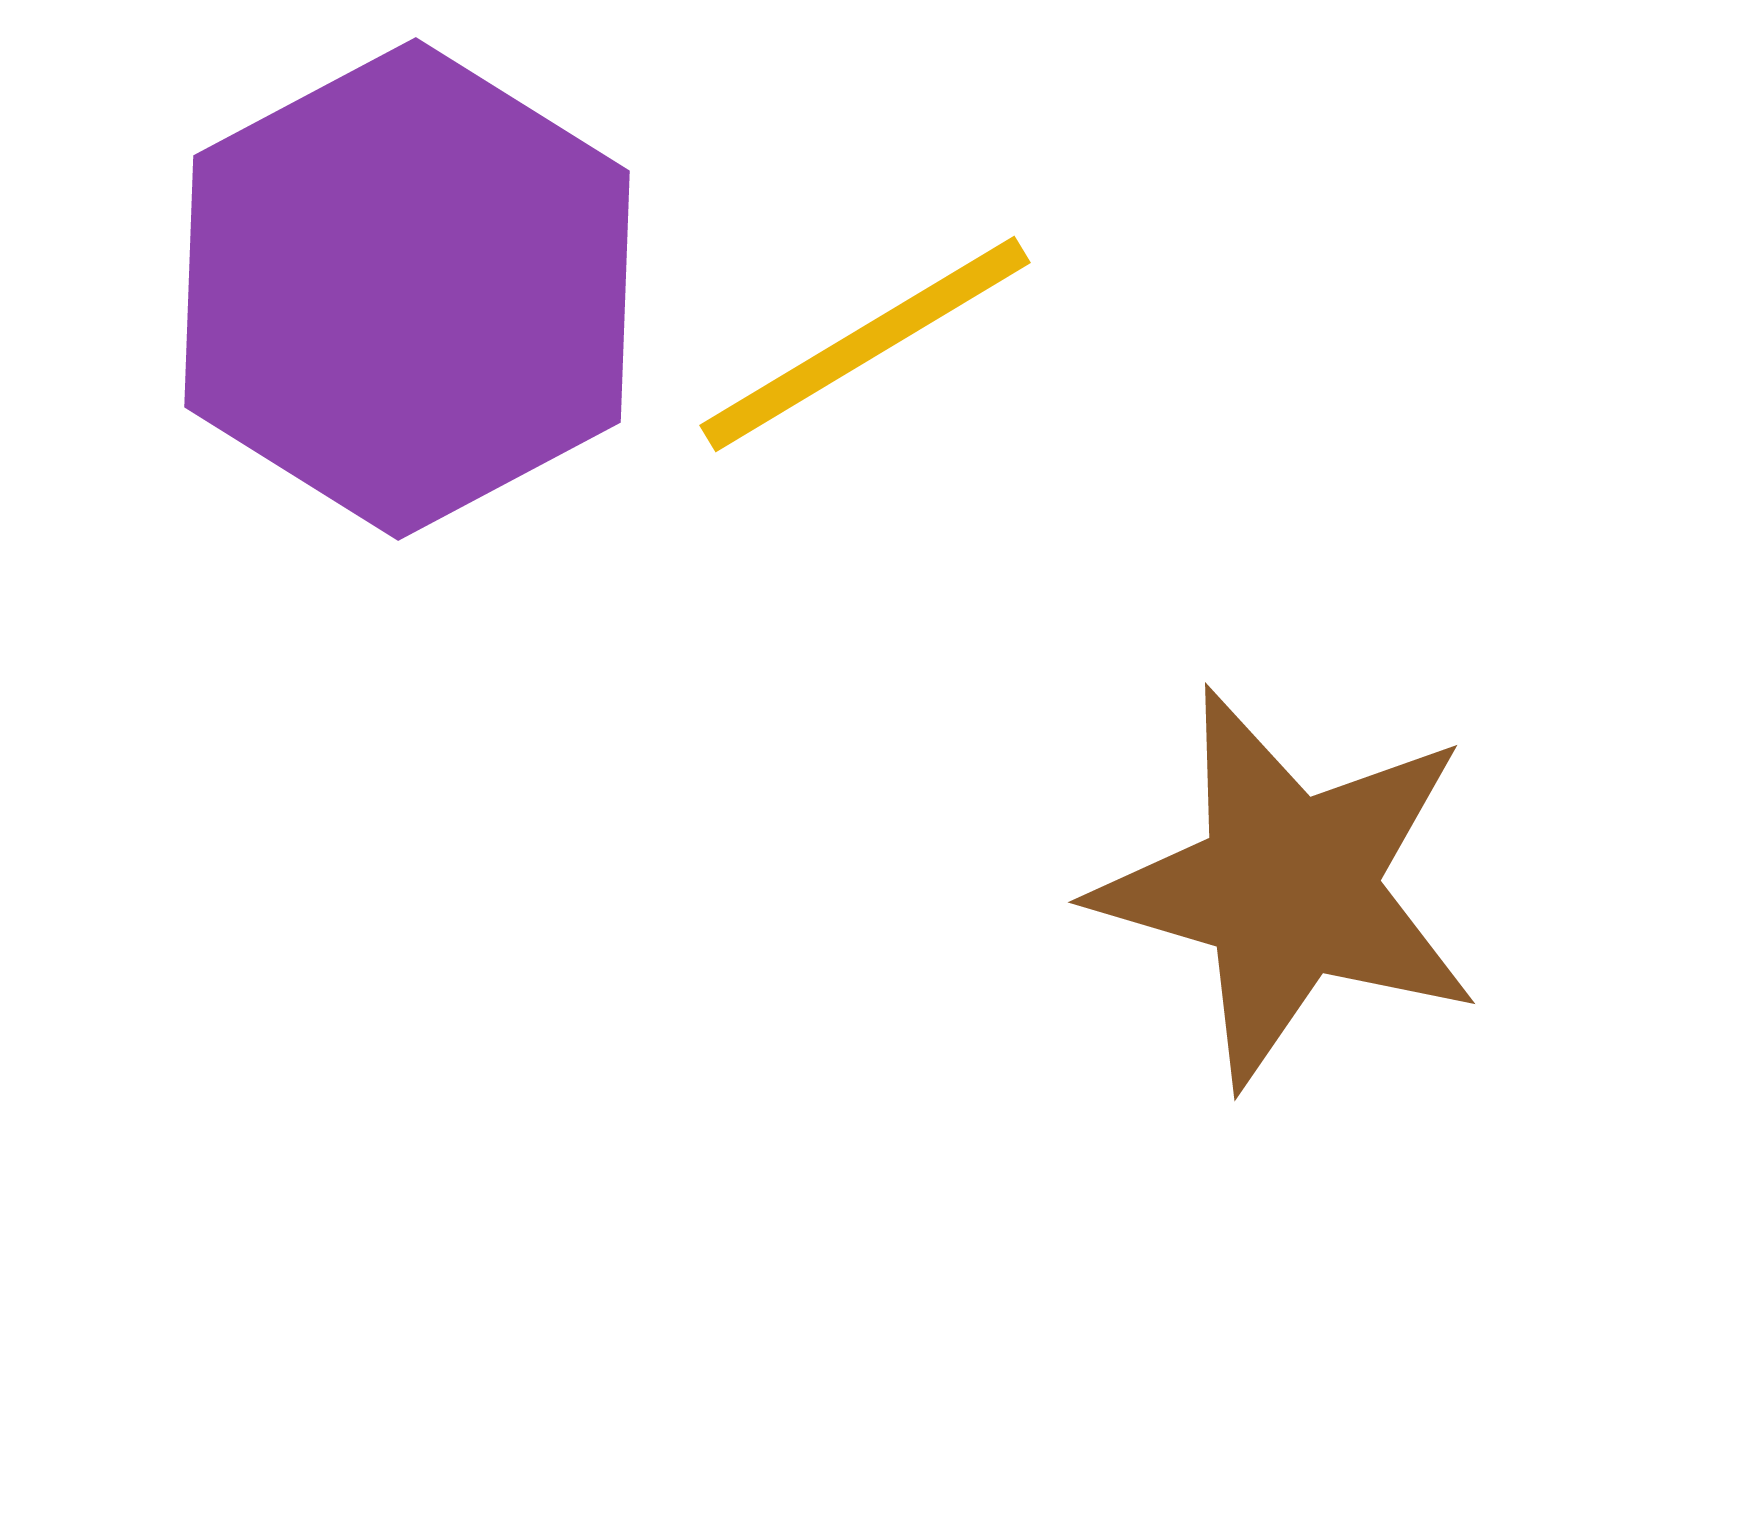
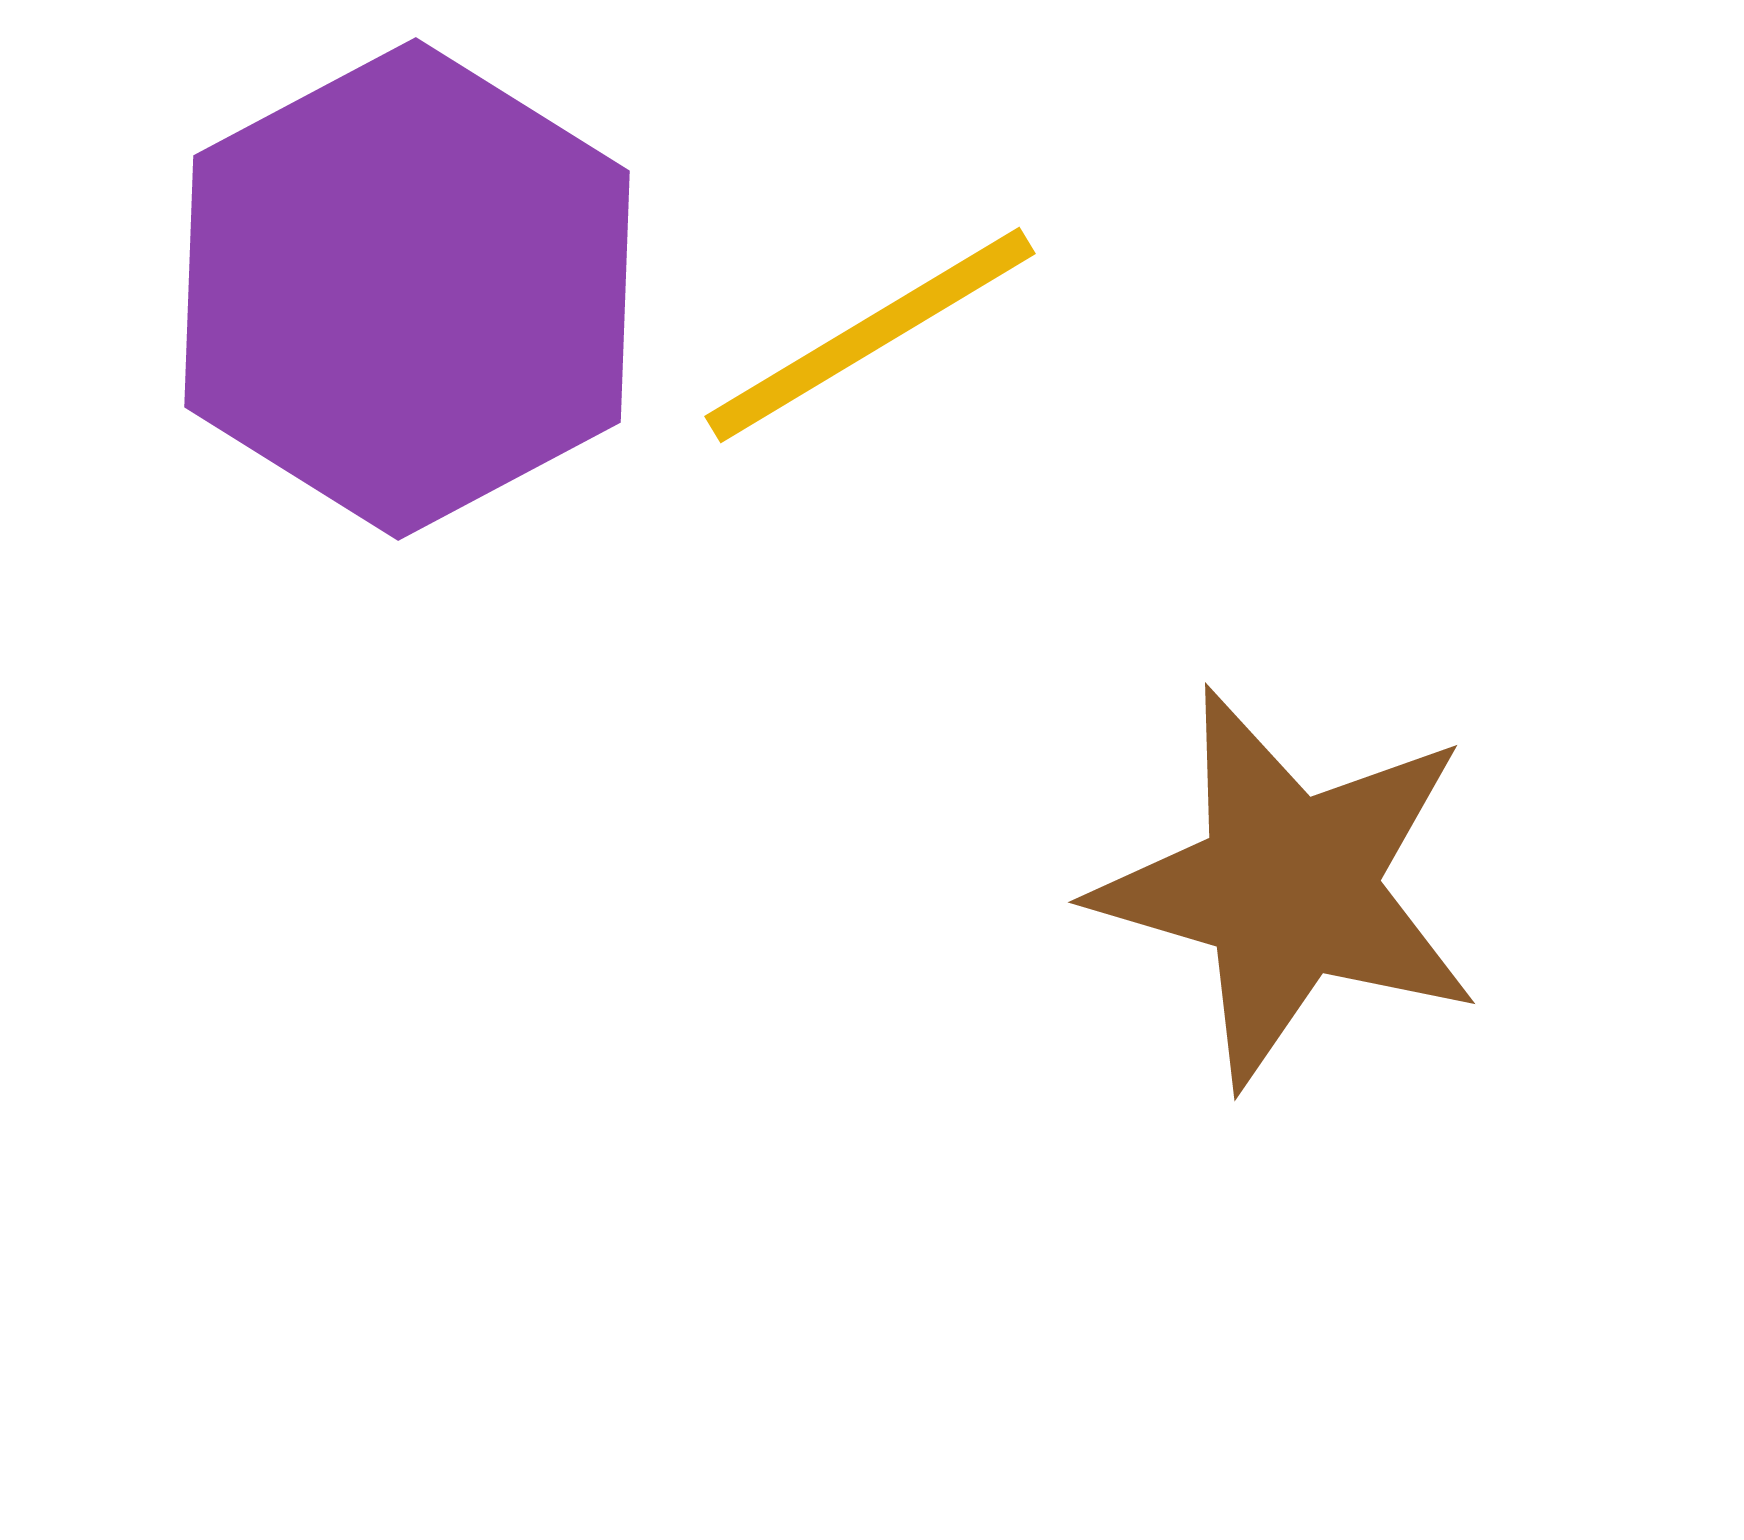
yellow line: moved 5 px right, 9 px up
